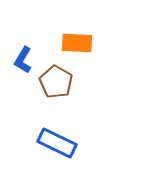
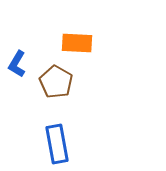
blue L-shape: moved 6 px left, 4 px down
blue rectangle: moved 1 px down; rotated 54 degrees clockwise
